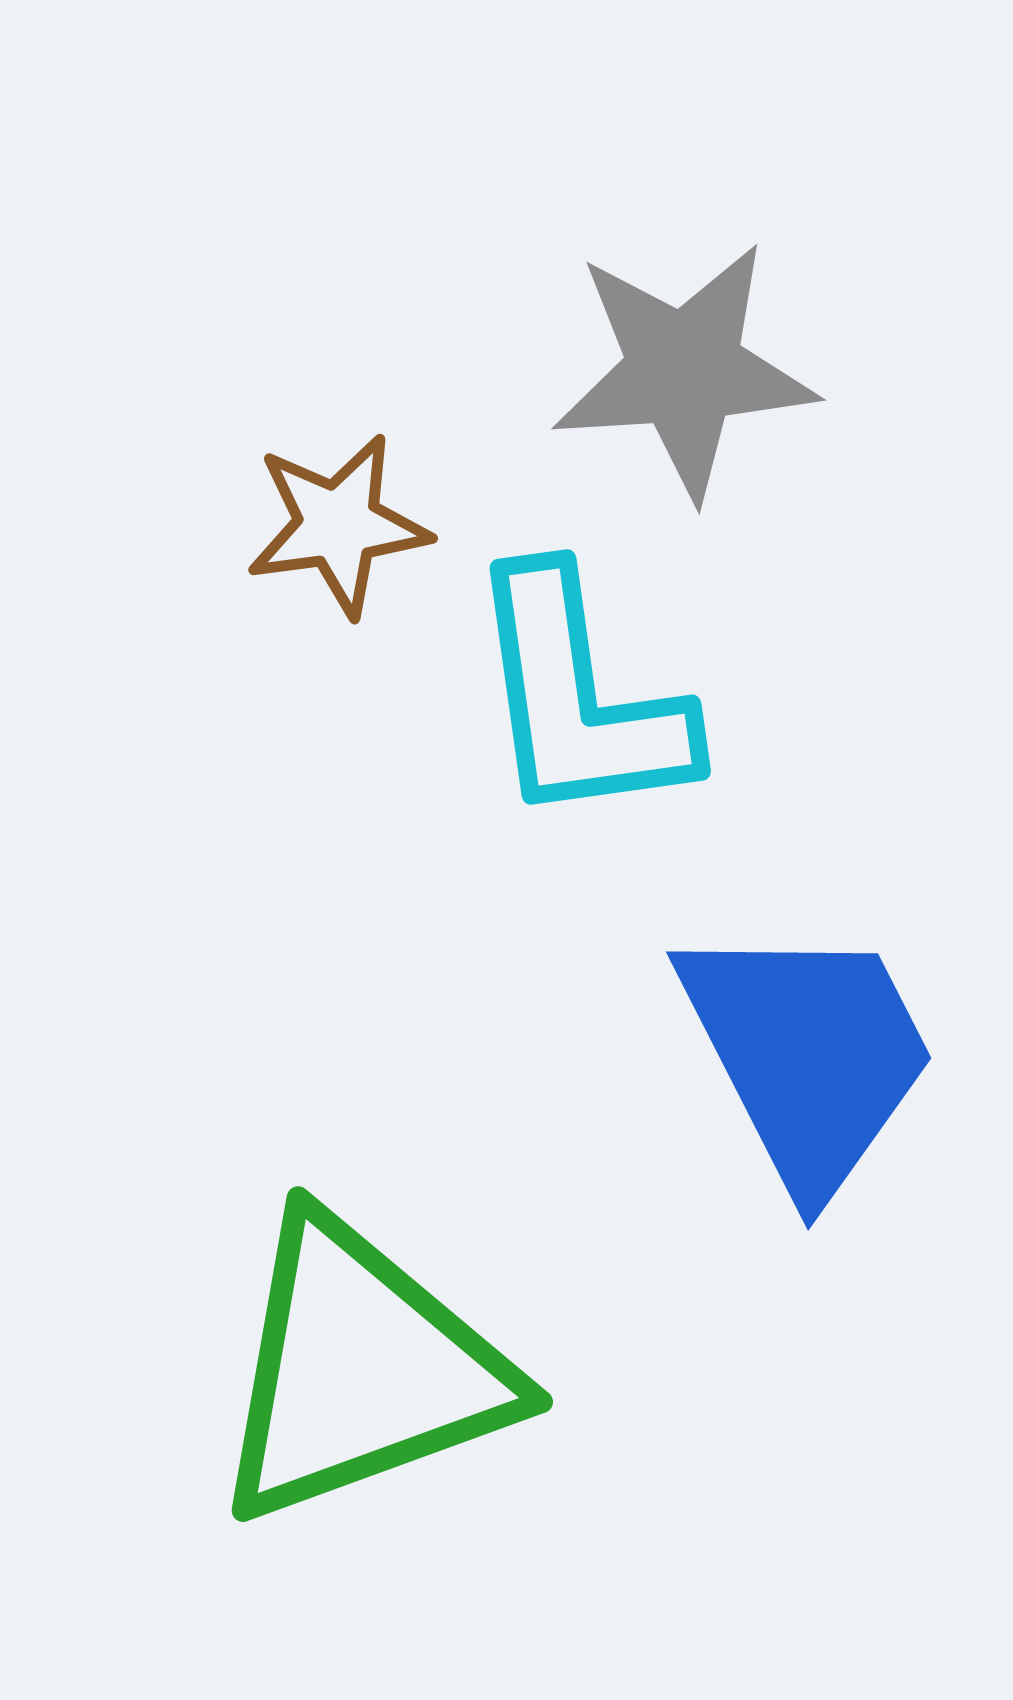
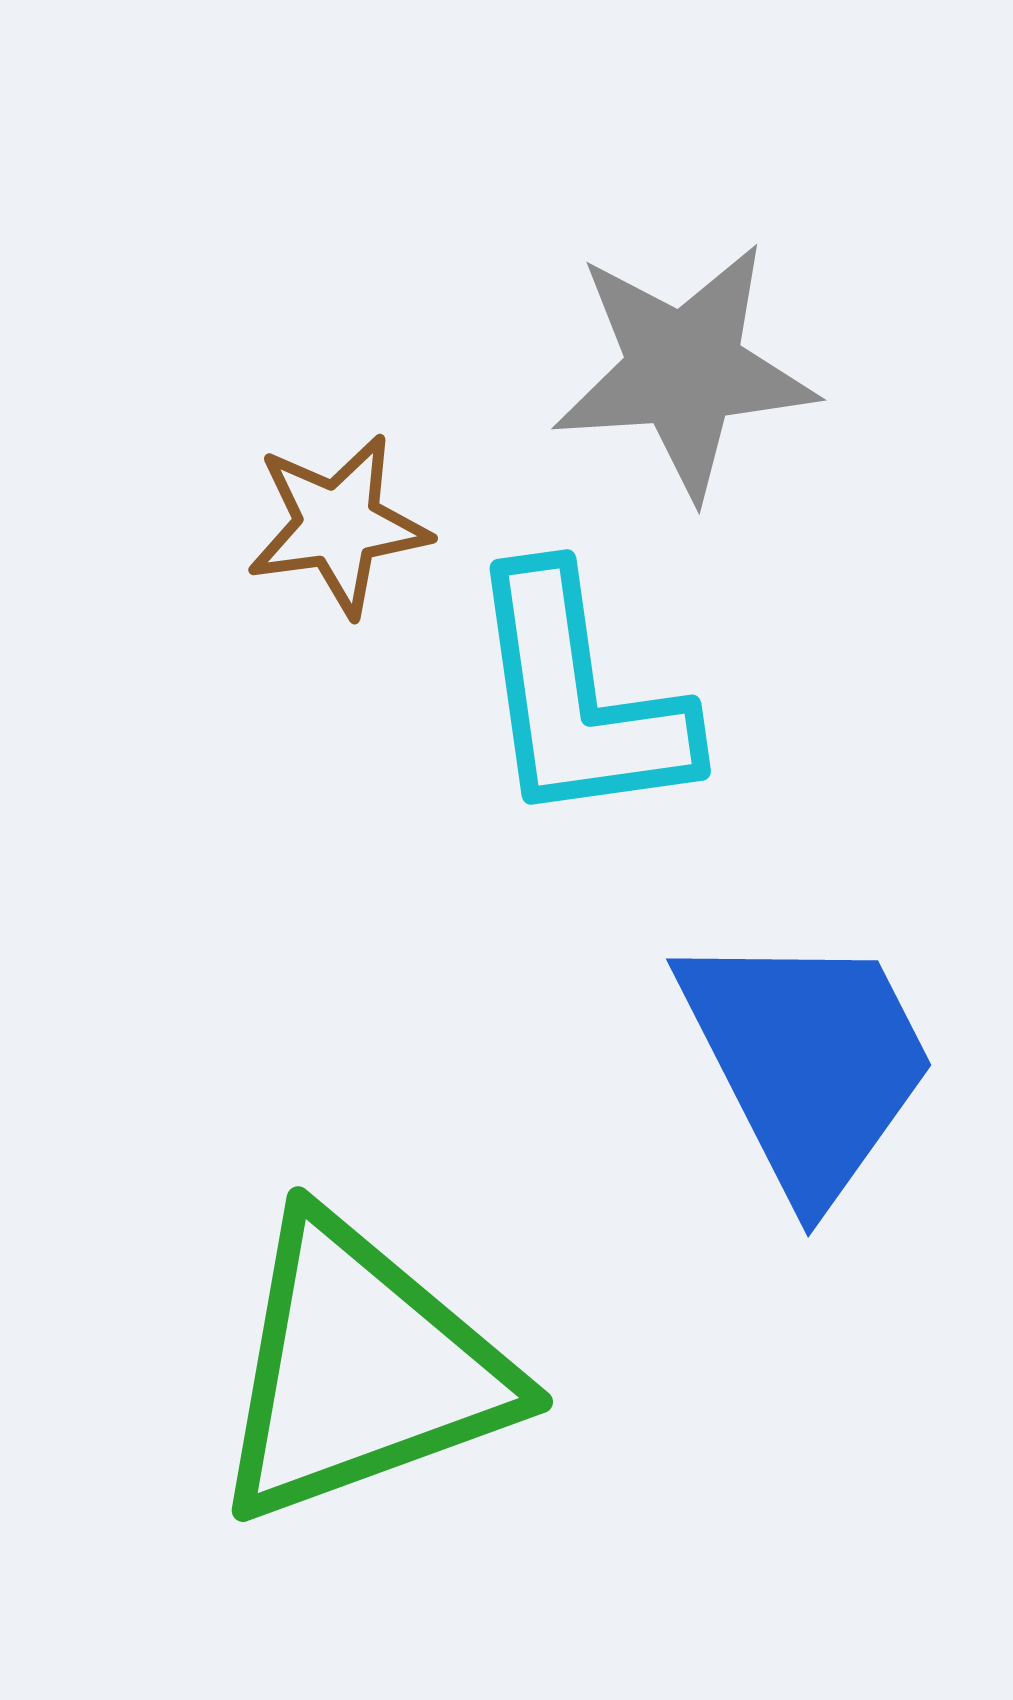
blue trapezoid: moved 7 px down
